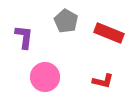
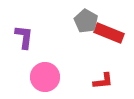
gray pentagon: moved 20 px right
red L-shape: rotated 20 degrees counterclockwise
